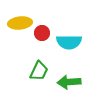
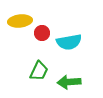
yellow ellipse: moved 2 px up
cyan semicircle: rotated 10 degrees counterclockwise
